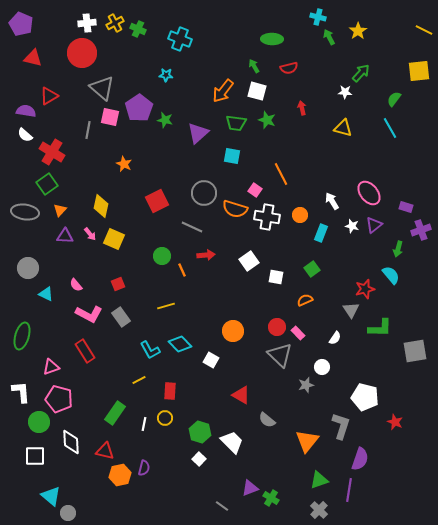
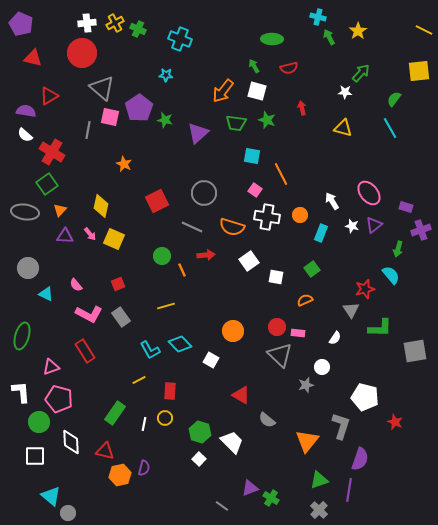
cyan square at (232, 156): moved 20 px right
orange semicircle at (235, 209): moved 3 px left, 18 px down
pink rectangle at (298, 333): rotated 40 degrees counterclockwise
